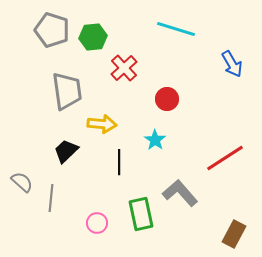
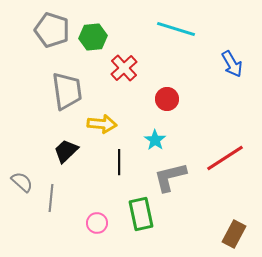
gray L-shape: moved 10 px left, 16 px up; rotated 63 degrees counterclockwise
